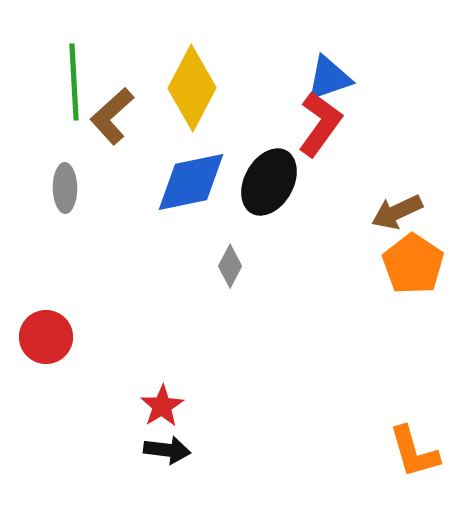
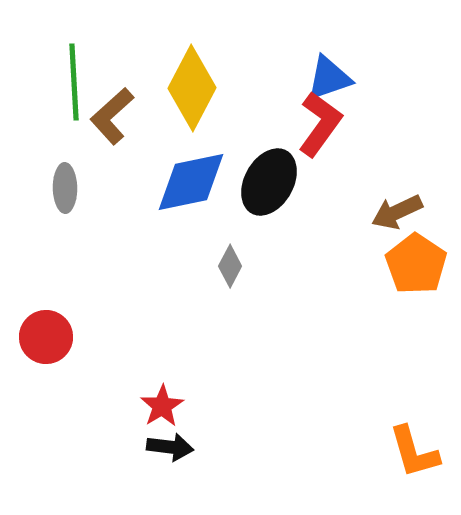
orange pentagon: moved 3 px right
black arrow: moved 3 px right, 3 px up
